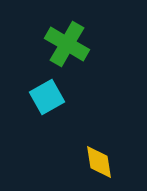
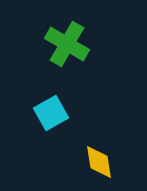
cyan square: moved 4 px right, 16 px down
